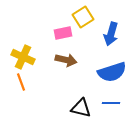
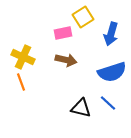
blue line: moved 3 px left; rotated 42 degrees clockwise
